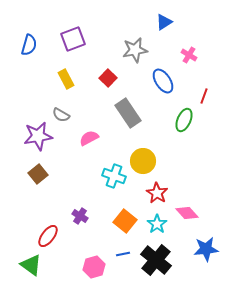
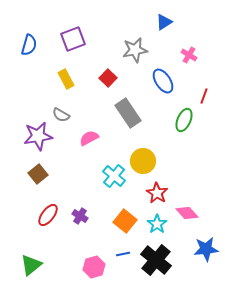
cyan cross: rotated 20 degrees clockwise
red ellipse: moved 21 px up
green triangle: rotated 45 degrees clockwise
